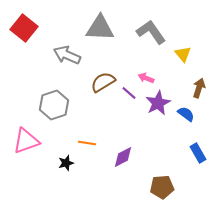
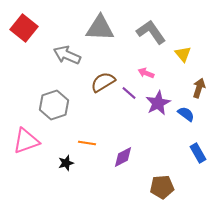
pink arrow: moved 5 px up
